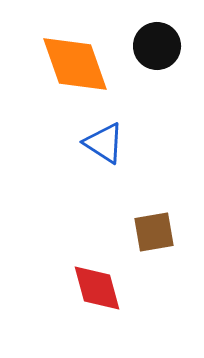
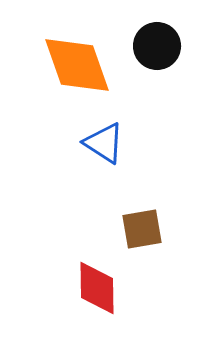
orange diamond: moved 2 px right, 1 px down
brown square: moved 12 px left, 3 px up
red diamond: rotated 14 degrees clockwise
